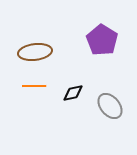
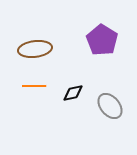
brown ellipse: moved 3 px up
